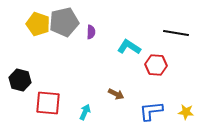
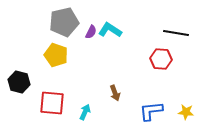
yellow pentagon: moved 18 px right, 31 px down
purple semicircle: rotated 24 degrees clockwise
cyan L-shape: moved 19 px left, 17 px up
red hexagon: moved 5 px right, 6 px up
black hexagon: moved 1 px left, 2 px down
brown arrow: moved 1 px left, 1 px up; rotated 42 degrees clockwise
red square: moved 4 px right
